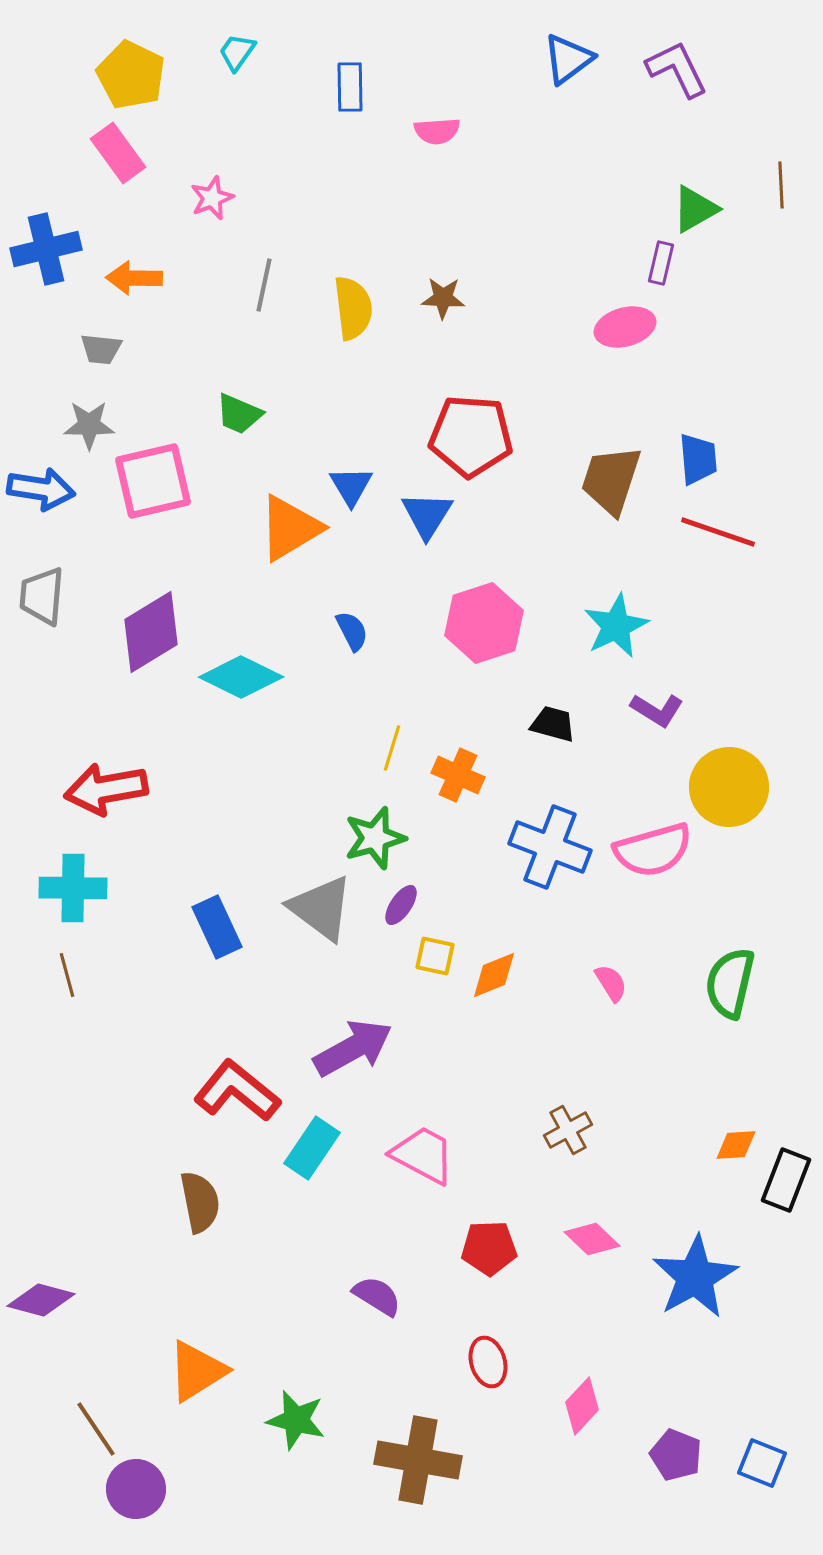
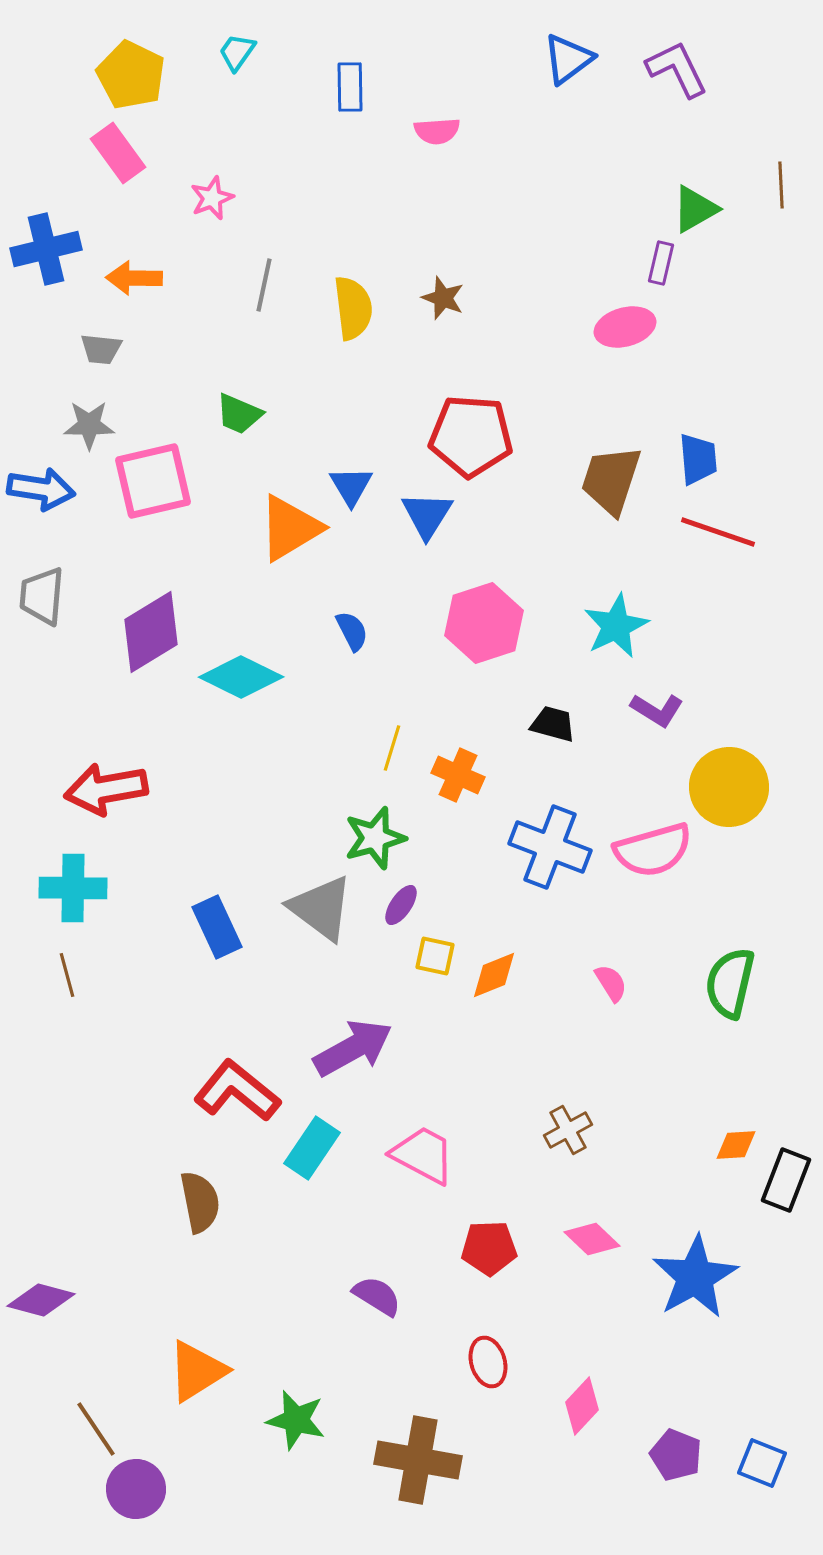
brown star at (443, 298): rotated 18 degrees clockwise
